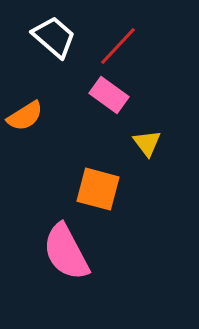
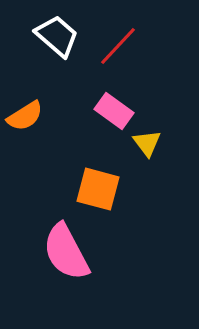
white trapezoid: moved 3 px right, 1 px up
pink rectangle: moved 5 px right, 16 px down
